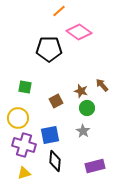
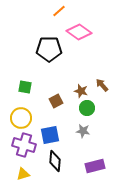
yellow circle: moved 3 px right
gray star: rotated 24 degrees counterclockwise
yellow triangle: moved 1 px left, 1 px down
